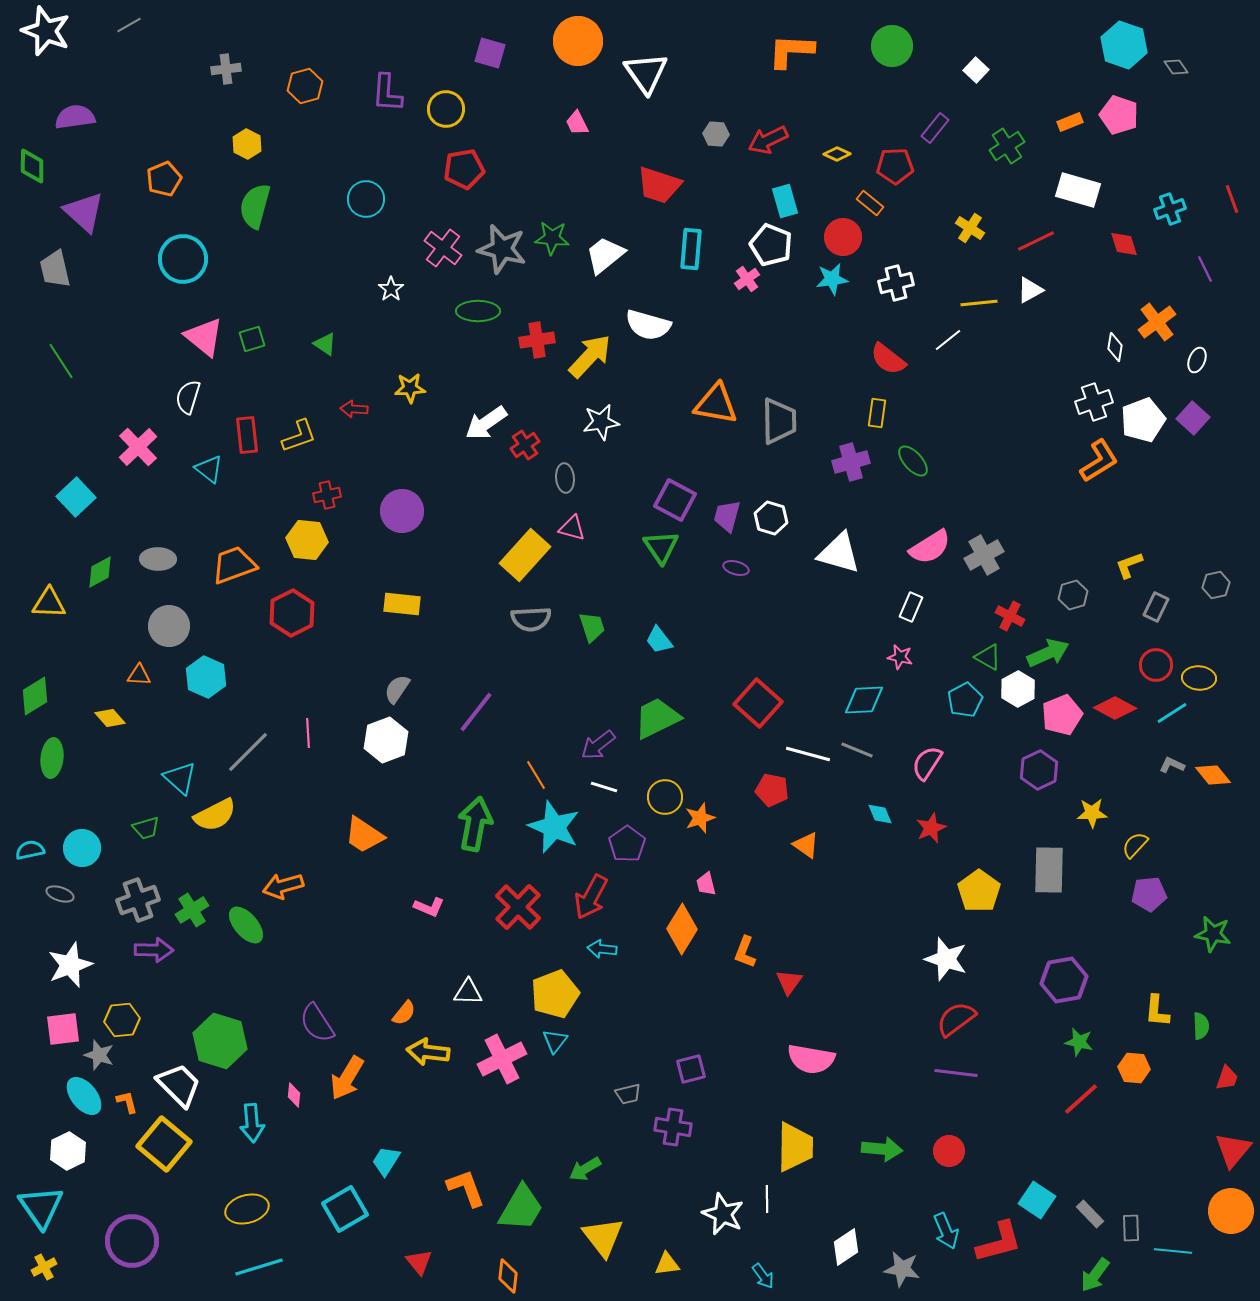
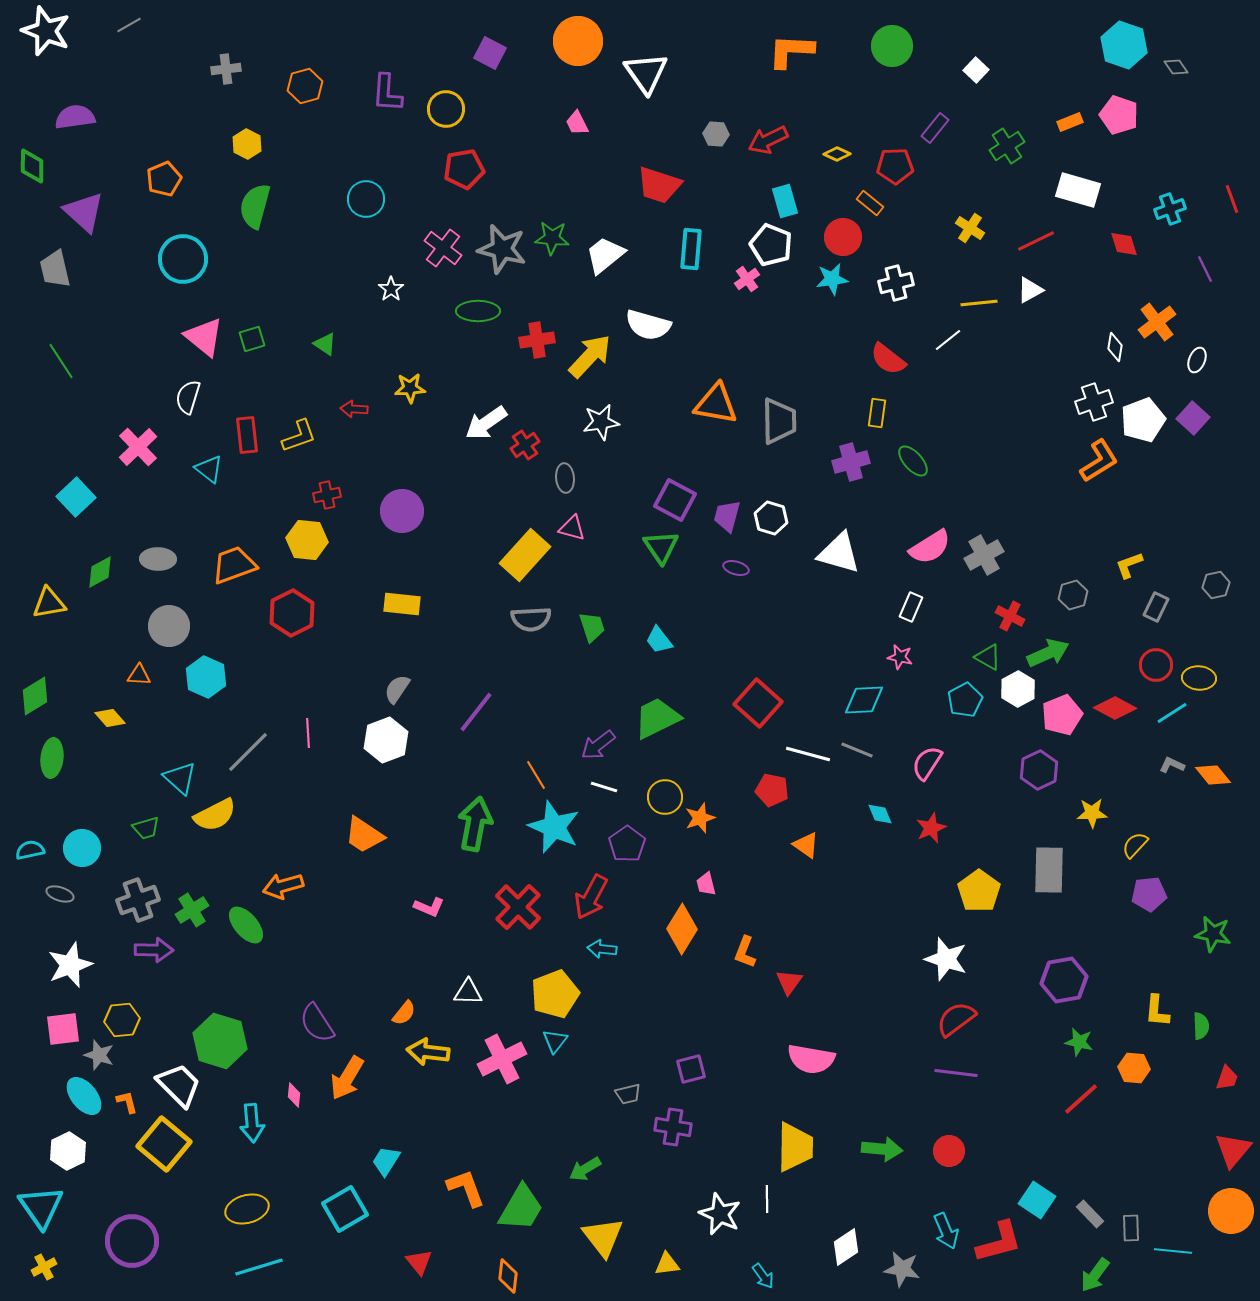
purple square at (490, 53): rotated 12 degrees clockwise
yellow triangle at (49, 603): rotated 12 degrees counterclockwise
white star at (723, 1214): moved 3 px left
